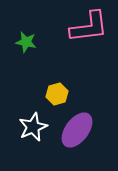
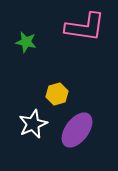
pink L-shape: moved 4 px left; rotated 15 degrees clockwise
white star: moved 3 px up
